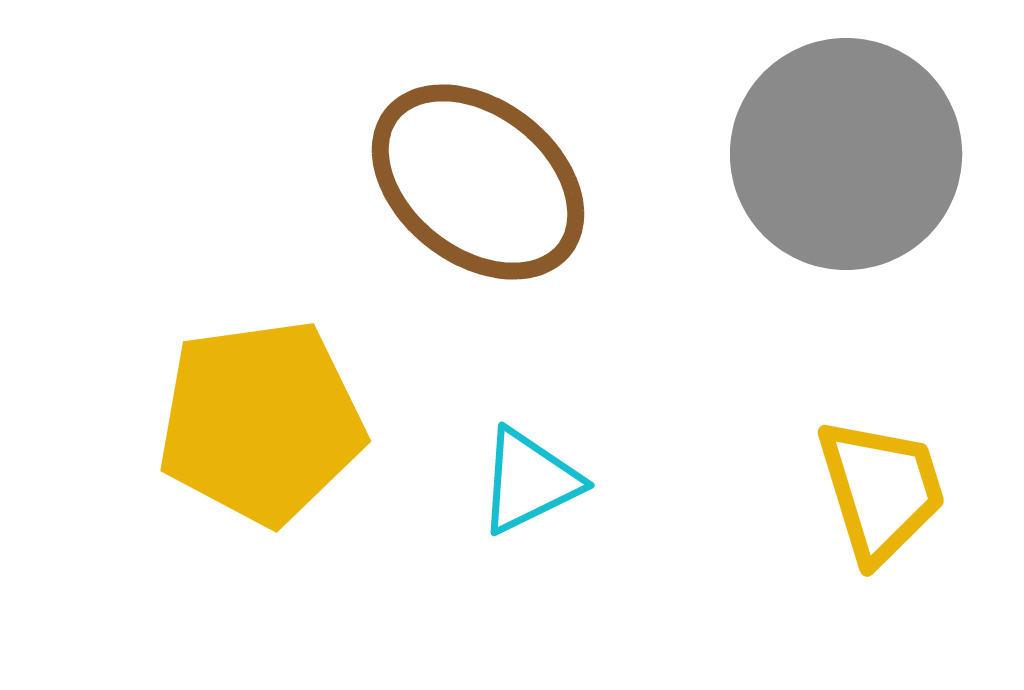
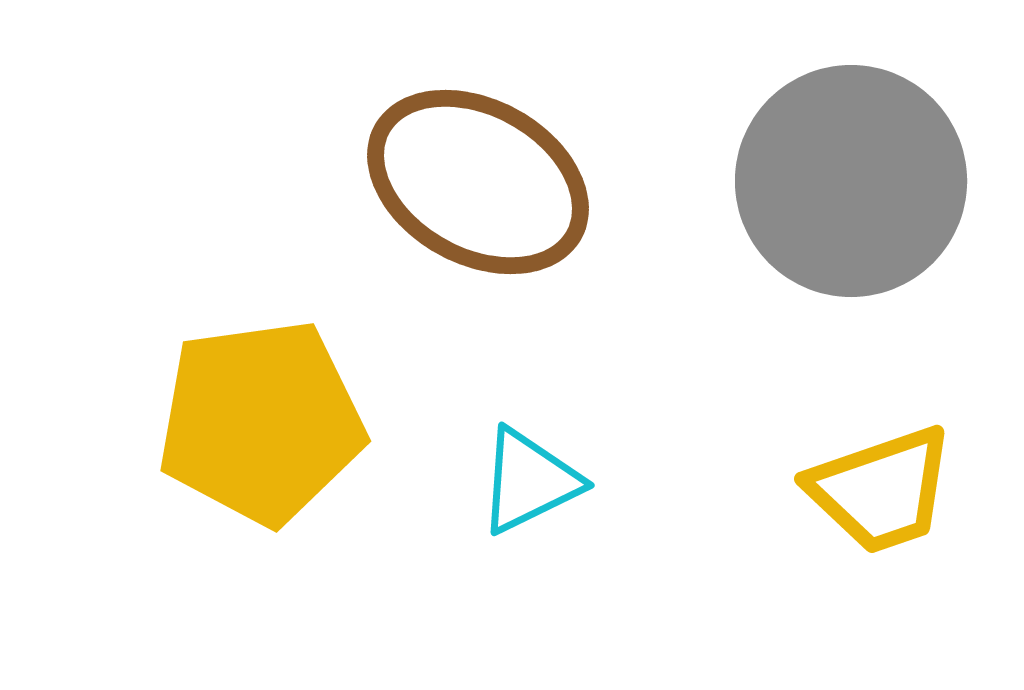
gray circle: moved 5 px right, 27 px down
brown ellipse: rotated 9 degrees counterclockwise
yellow trapezoid: rotated 88 degrees clockwise
